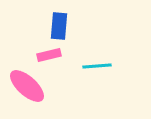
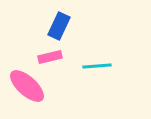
blue rectangle: rotated 20 degrees clockwise
pink rectangle: moved 1 px right, 2 px down
